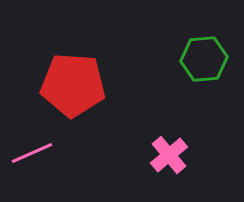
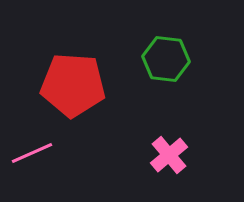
green hexagon: moved 38 px left; rotated 12 degrees clockwise
